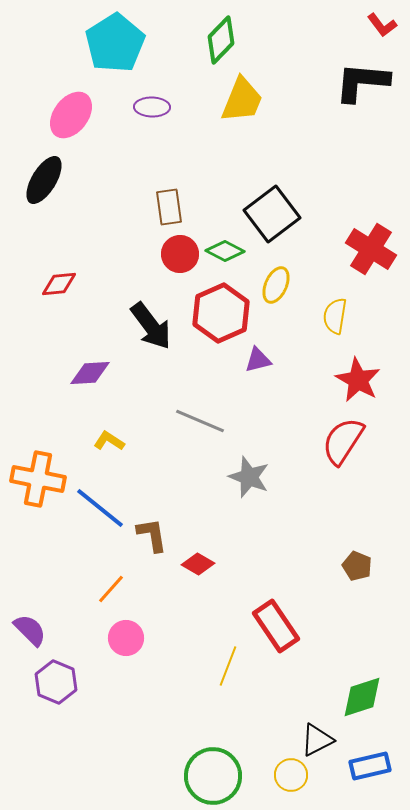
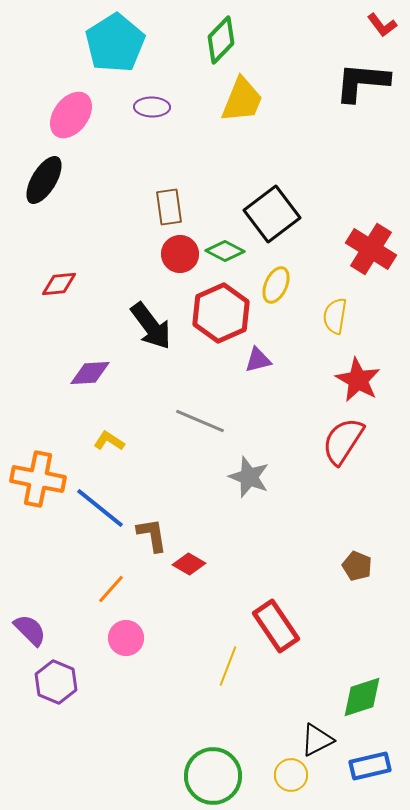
red diamond at (198, 564): moved 9 px left
